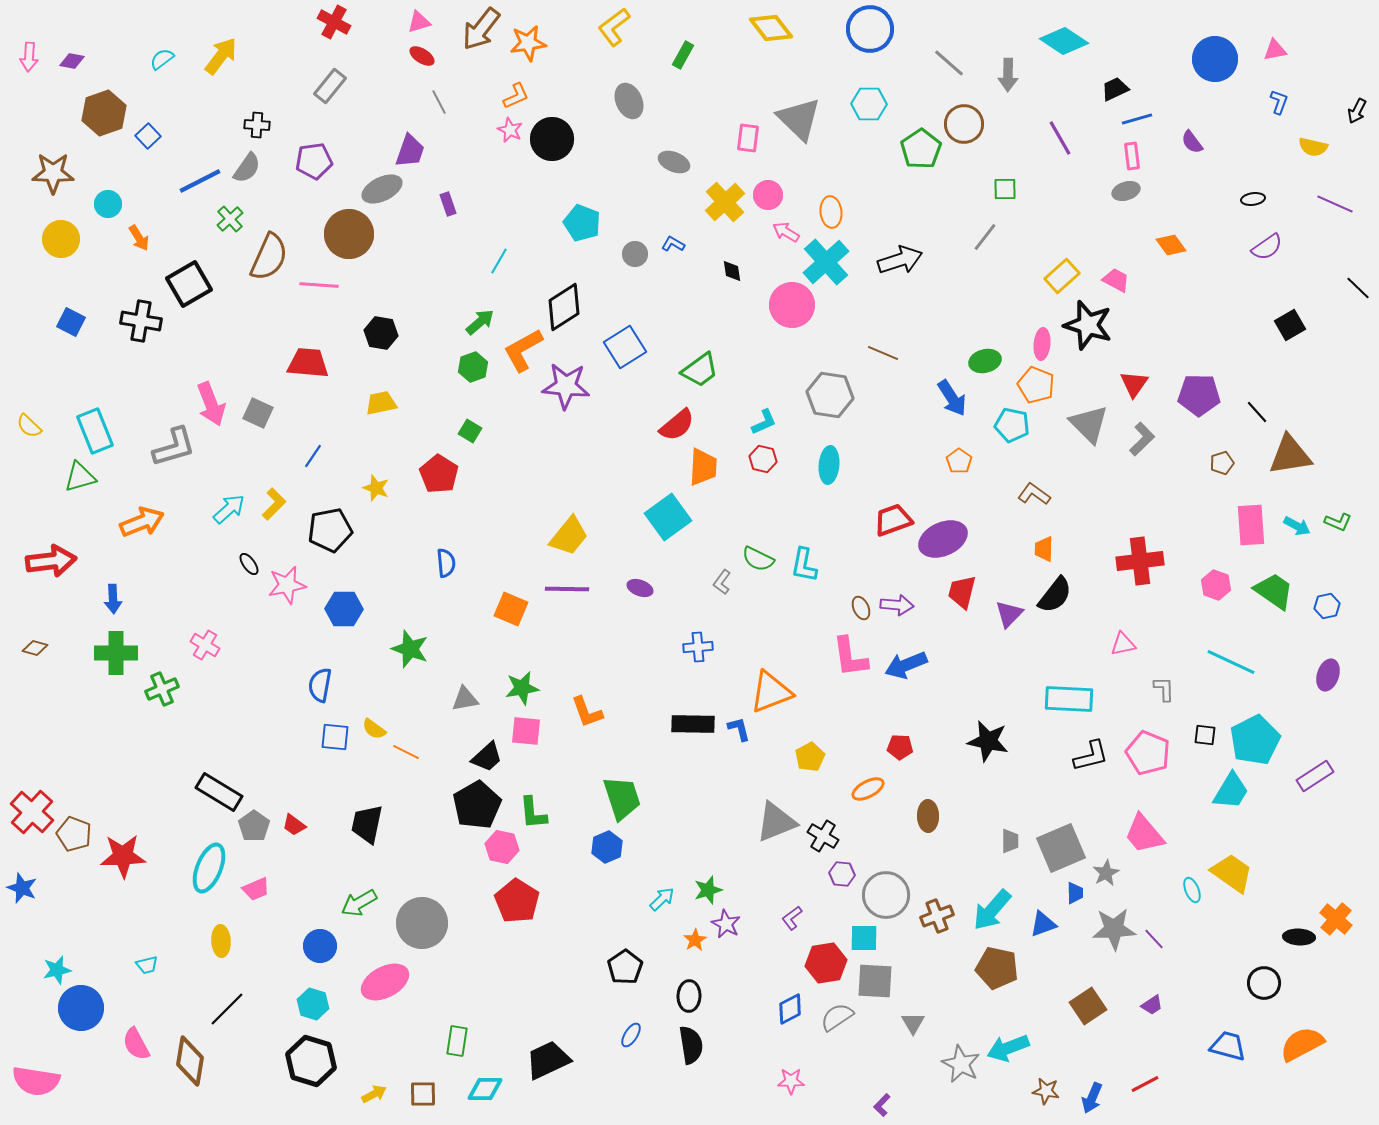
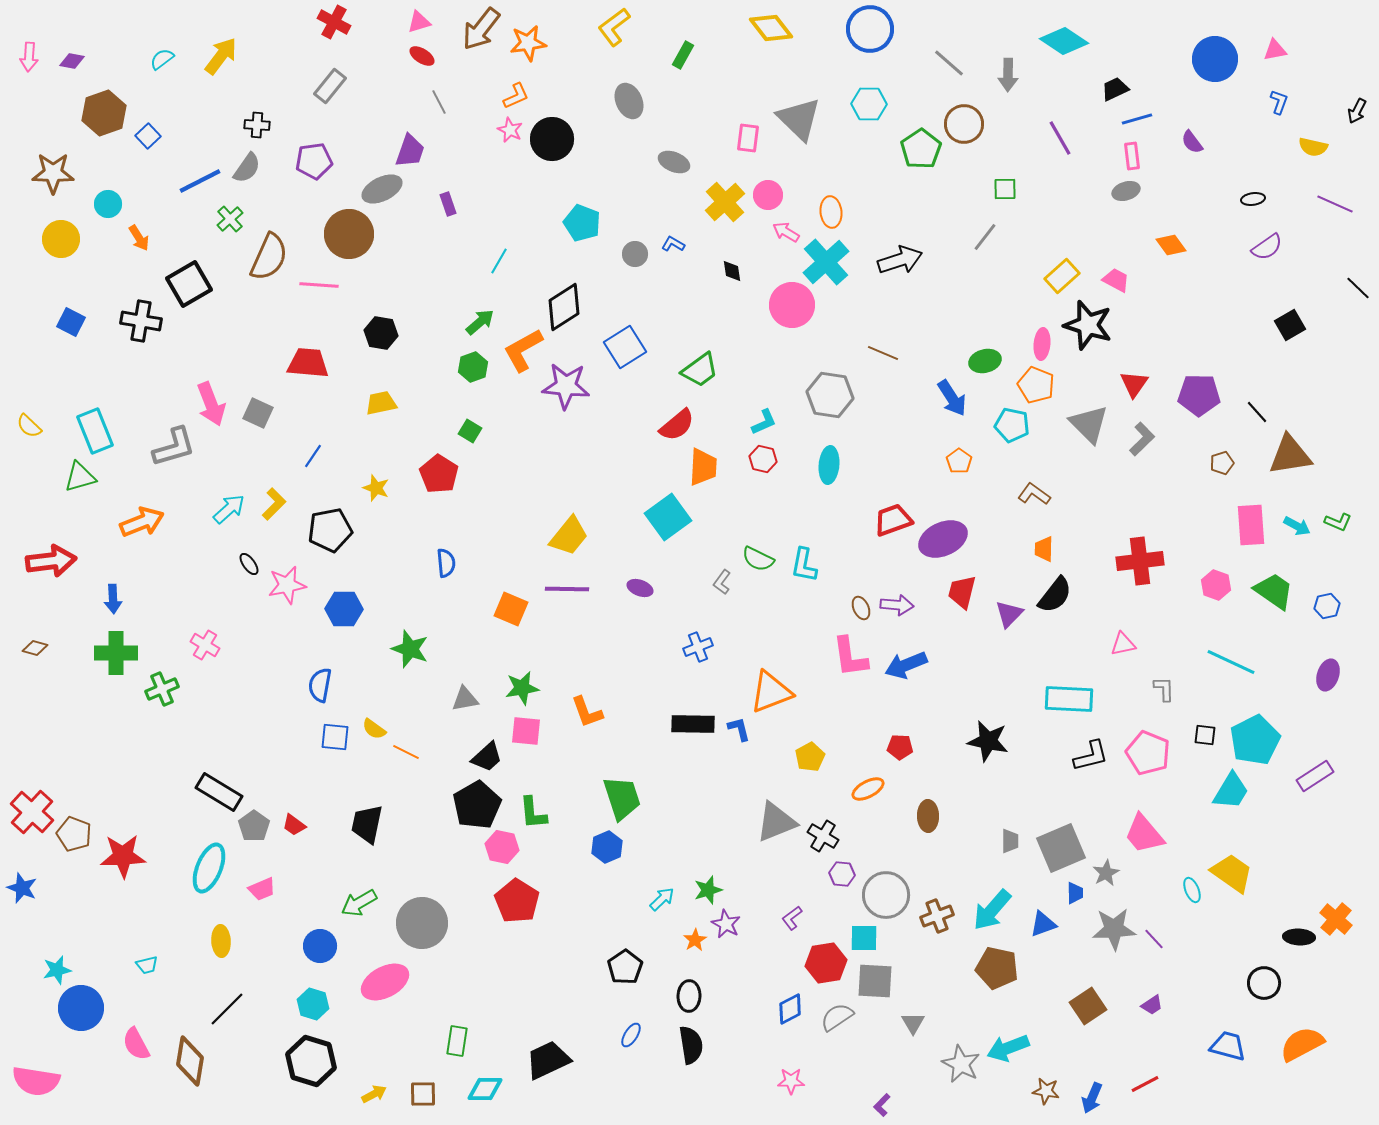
blue cross at (698, 647): rotated 16 degrees counterclockwise
pink trapezoid at (256, 889): moved 6 px right
